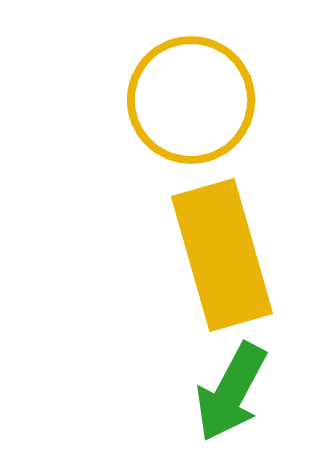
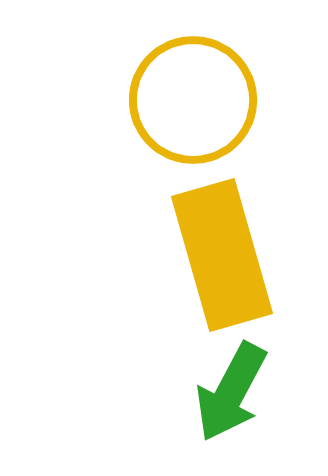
yellow circle: moved 2 px right
